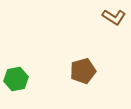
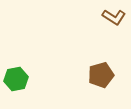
brown pentagon: moved 18 px right, 4 px down
